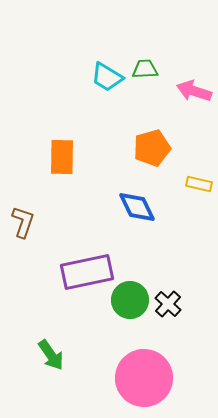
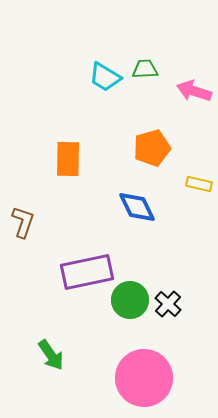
cyan trapezoid: moved 2 px left
orange rectangle: moved 6 px right, 2 px down
